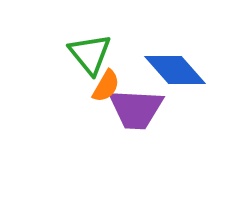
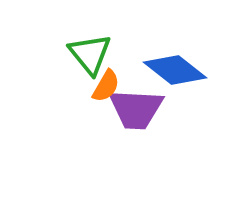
blue diamond: rotated 10 degrees counterclockwise
